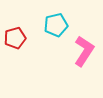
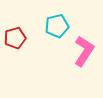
cyan pentagon: moved 1 px right, 1 px down
